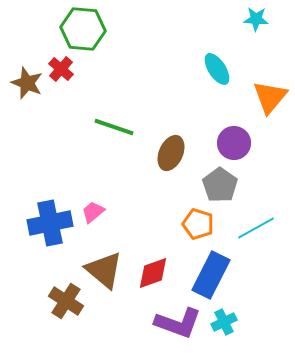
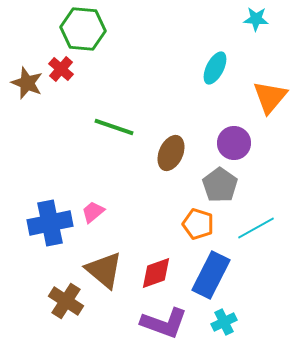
cyan ellipse: moved 2 px left, 1 px up; rotated 60 degrees clockwise
red diamond: moved 3 px right
purple L-shape: moved 14 px left
